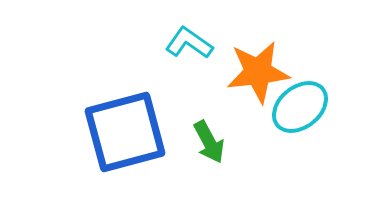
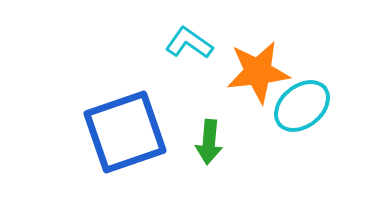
cyan ellipse: moved 2 px right, 1 px up
blue square: rotated 4 degrees counterclockwise
green arrow: rotated 33 degrees clockwise
